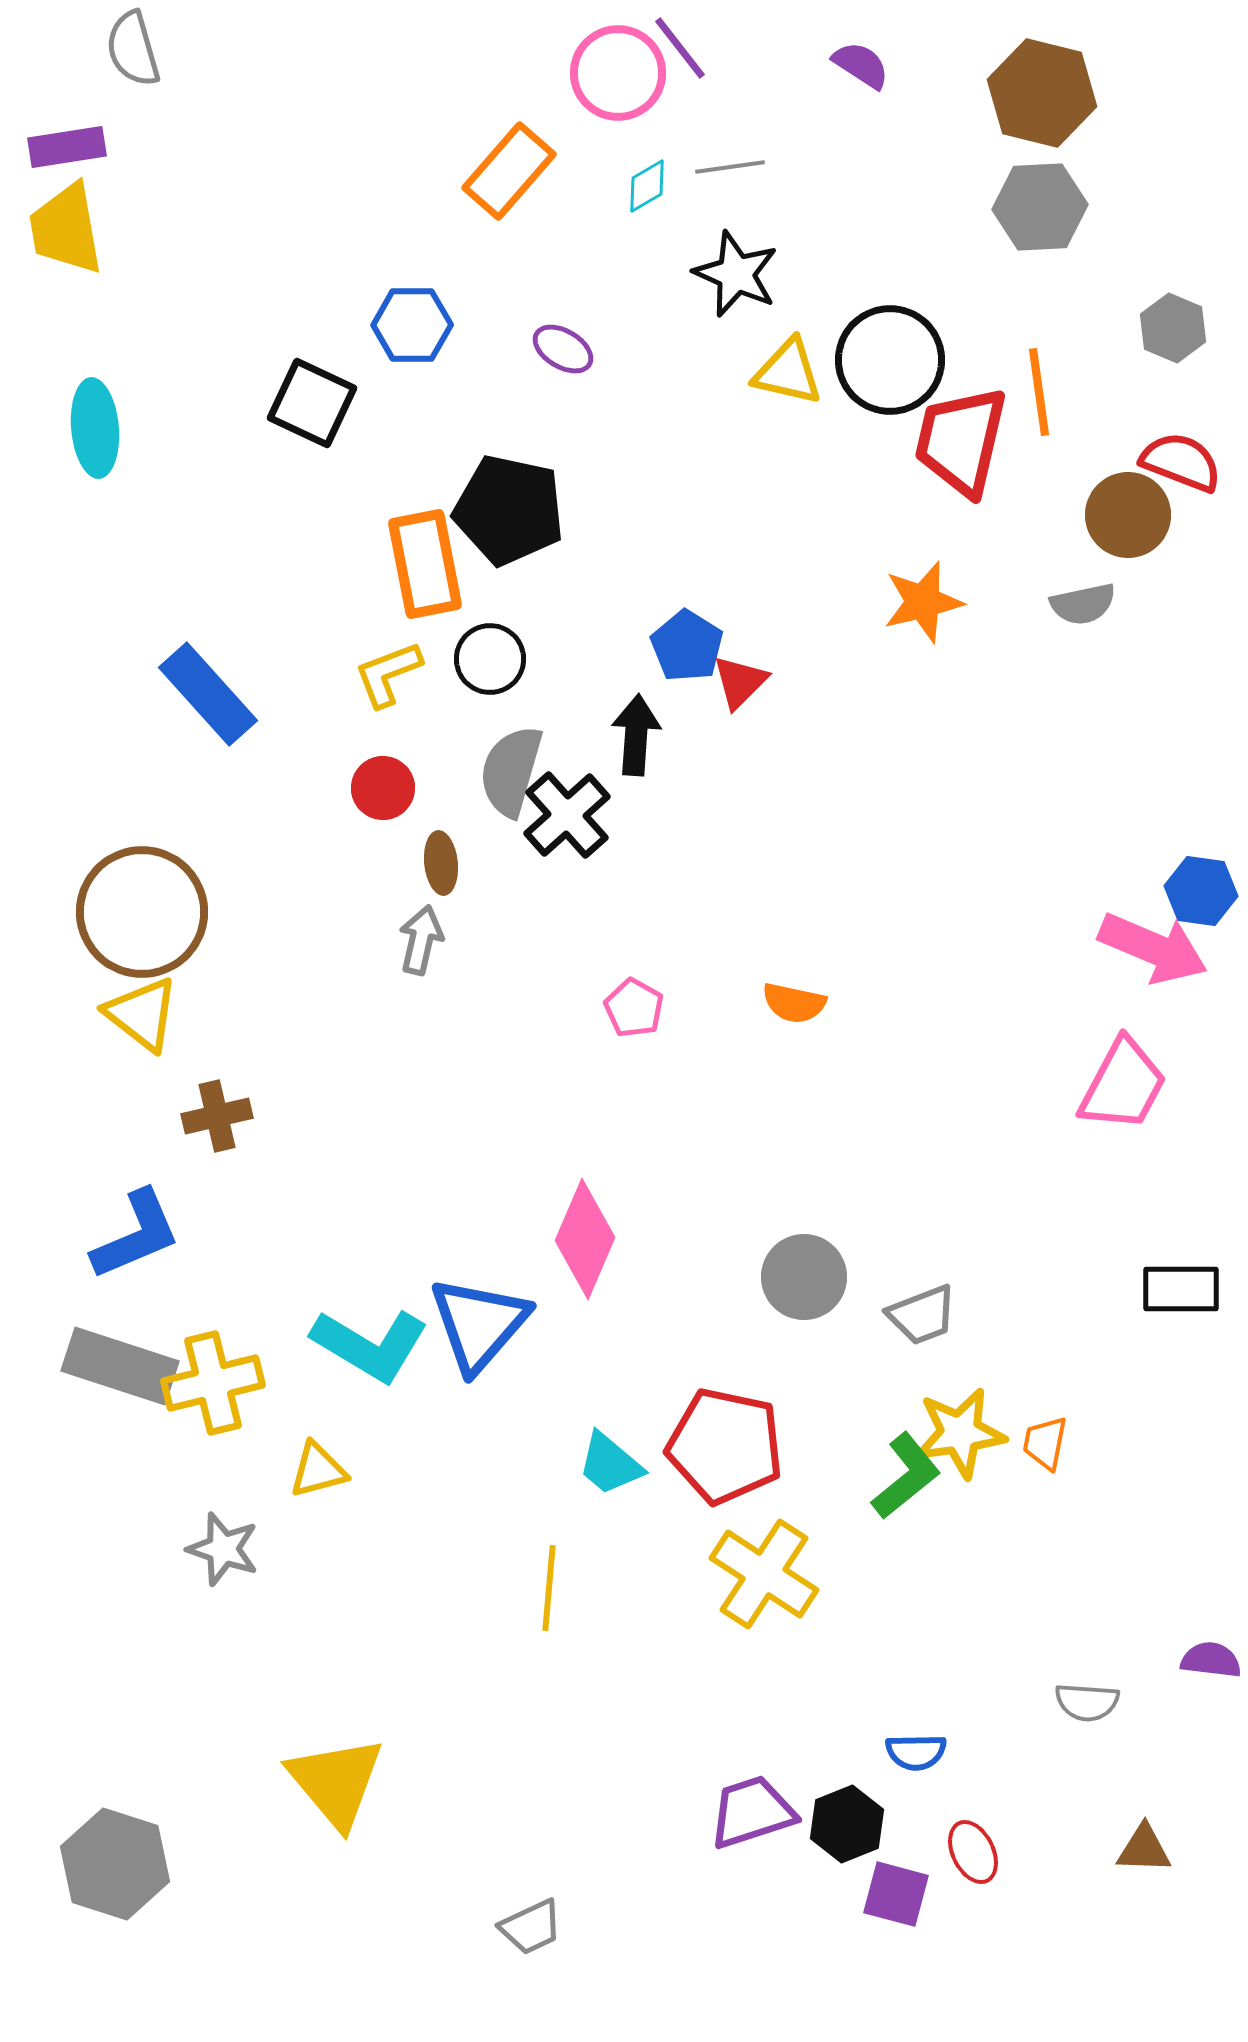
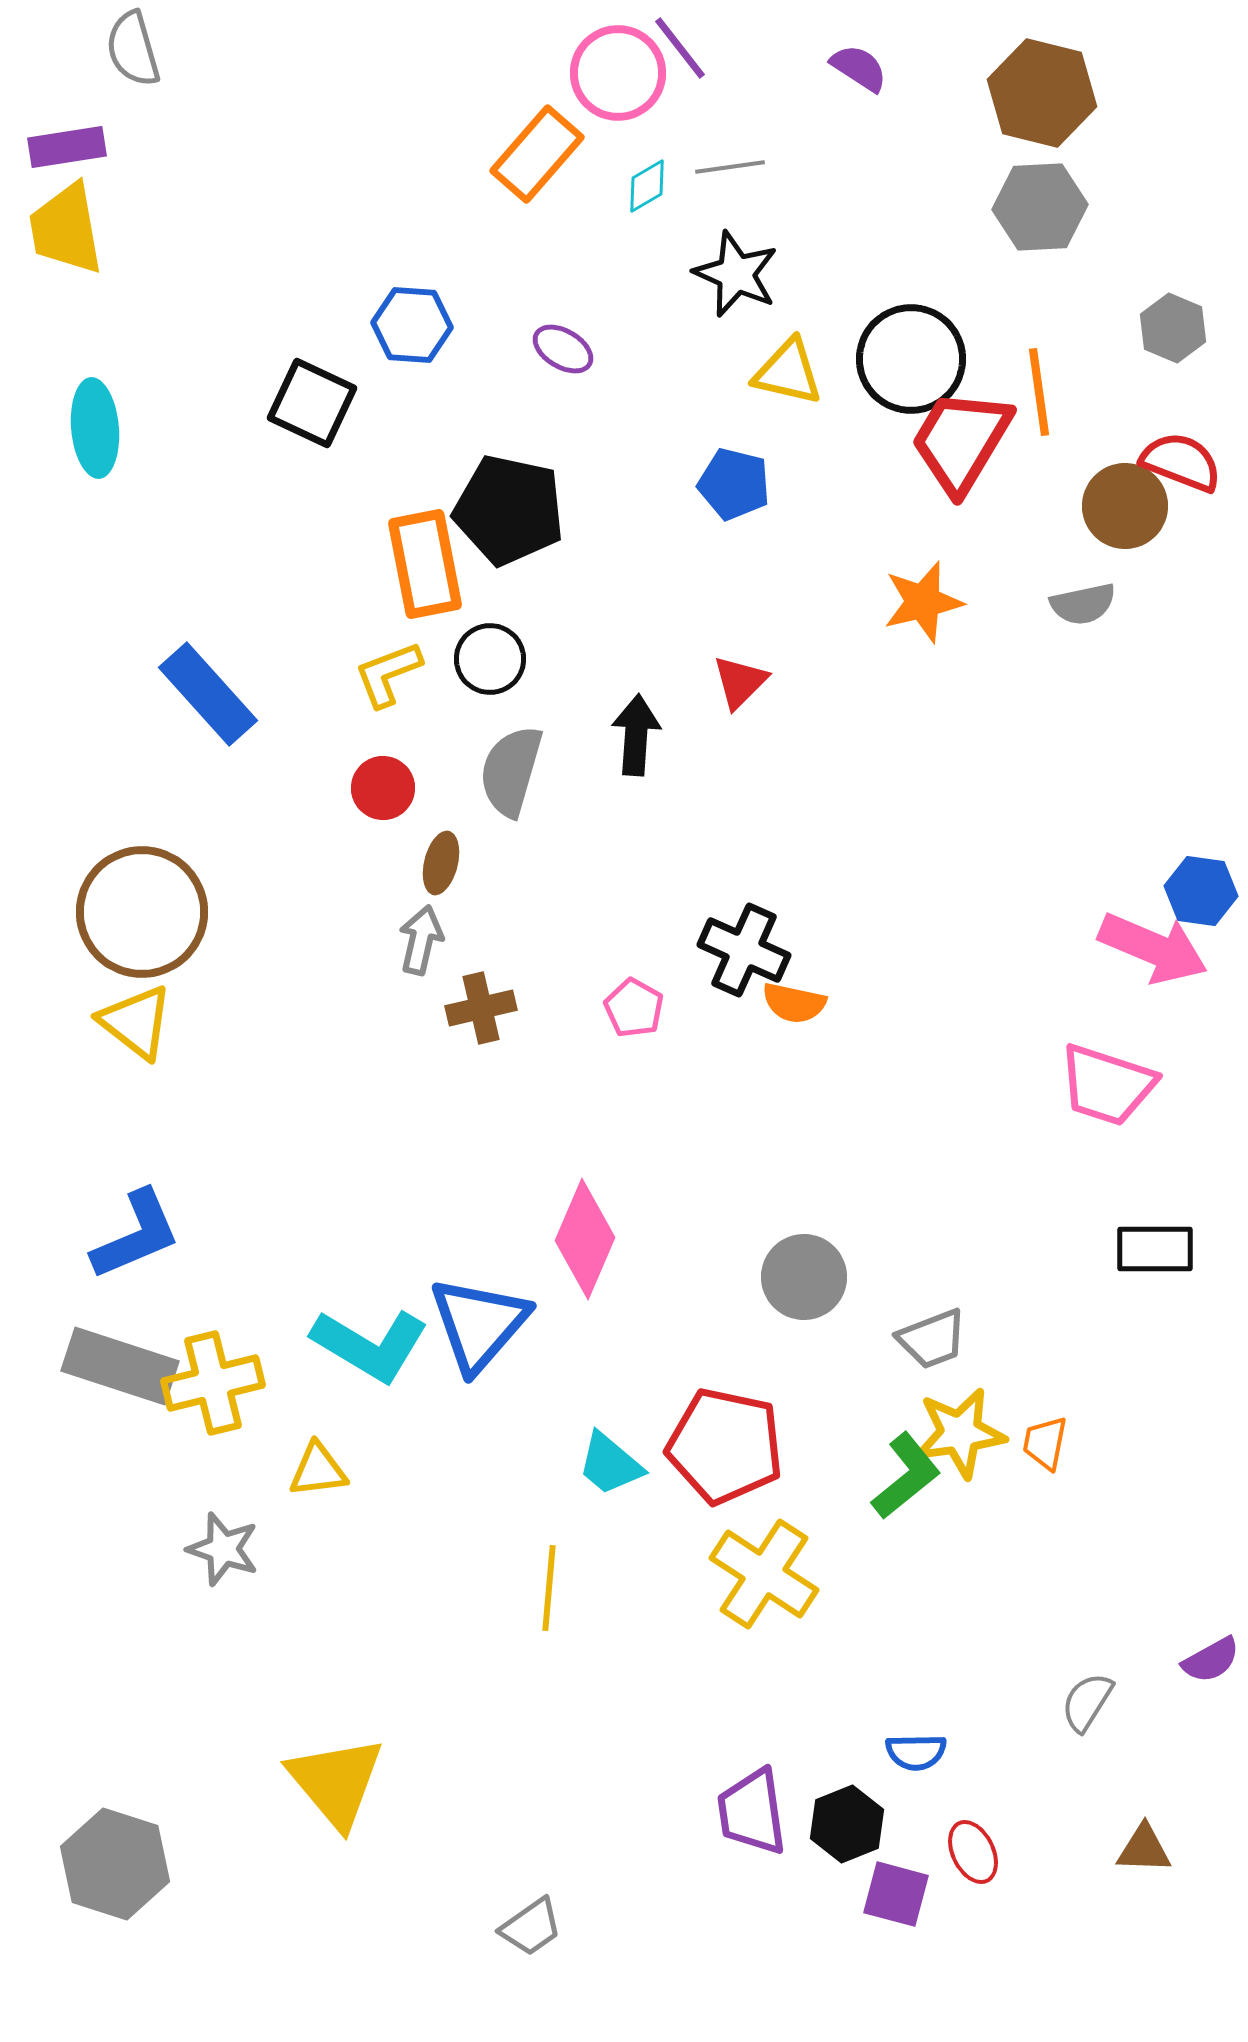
purple semicircle at (861, 65): moved 2 px left, 3 px down
orange rectangle at (509, 171): moved 28 px right, 17 px up
blue hexagon at (412, 325): rotated 4 degrees clockwise
black circle at (890, 360): moved 21 px right, 1 px up
red trapezoid at (961, 441): rotated 18 degrees clockwise
brown circle at (1128, 515): moved 3 px left, 9 px up
blue pentagon at (687, 646): moved 47 px right, 162 px up; rotated 18 degrees counterclockwise
black cross at (567, 815): moved 177 px right, 135 px down; rotated 24 degrees counterclockwise
brown ellipse at (441, 863): rotated 20 degrees clockwise
yellow triangle at (142, 1014): moved 6 px left, 8 px down
pink trapezoid at (1123, 1085): moved 16 px left; rotated 80 degrees clockwise
brown cross at (217, 1116): moved 264 px right, 108 px up
black rectangle at (1181, 1289): moved 26 px left, 40 px up
gray trapezoid at (922, 1315): moved 10 px right, 24 px down
yellow triangle at (318, 1470): rotated 8 degrees clockwise
purple semicircle at (1211, 1660): rotated 144 degrees clockwise
gray semicircle at (1087, 1702): rotated 118 degrees clockwise
purple trapezoid at (752, 1812): rotated 80 degrees counterclockwise
gray trapezoid at (531, 1927): rotated 10 degrees counterclockwise
